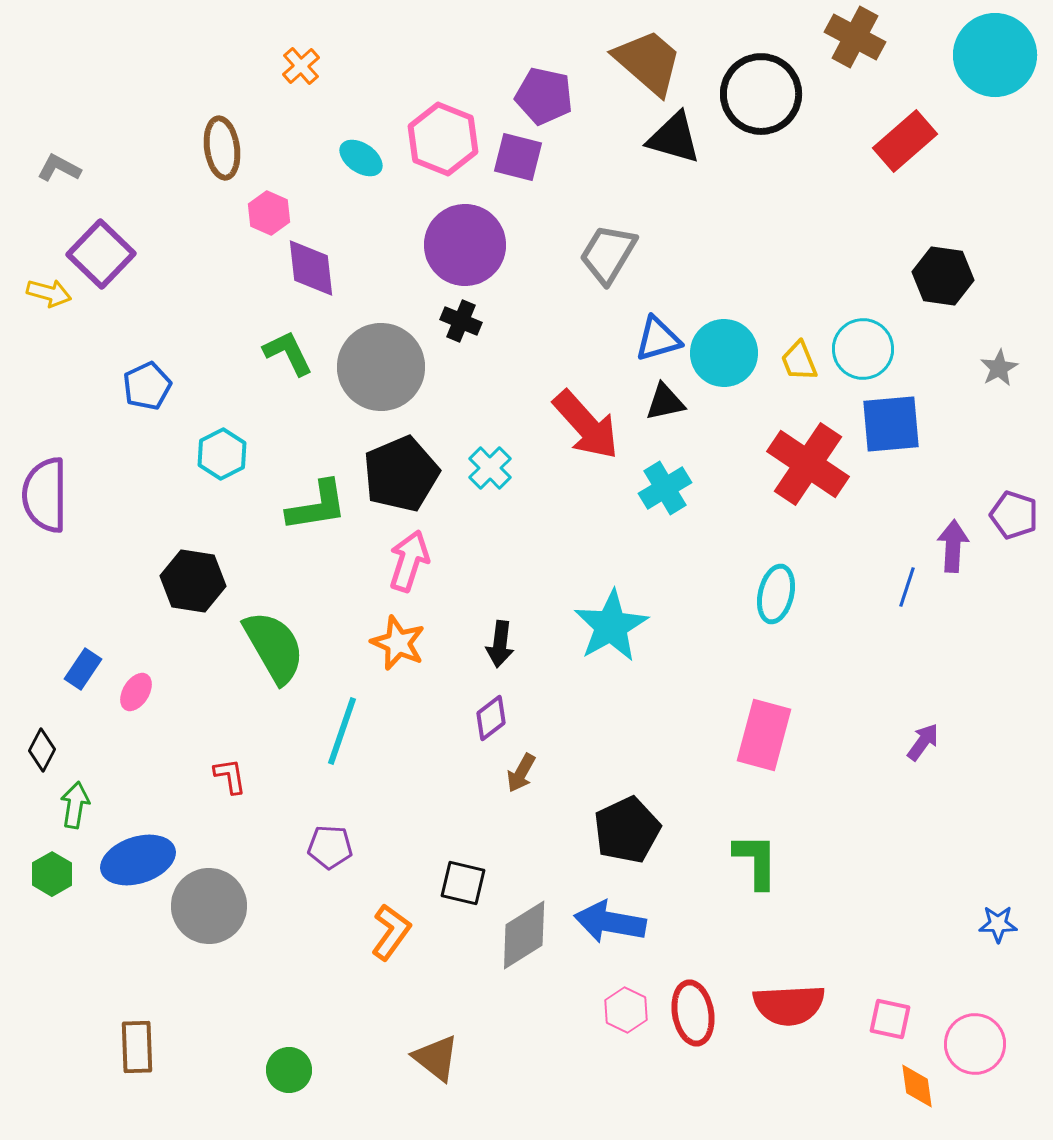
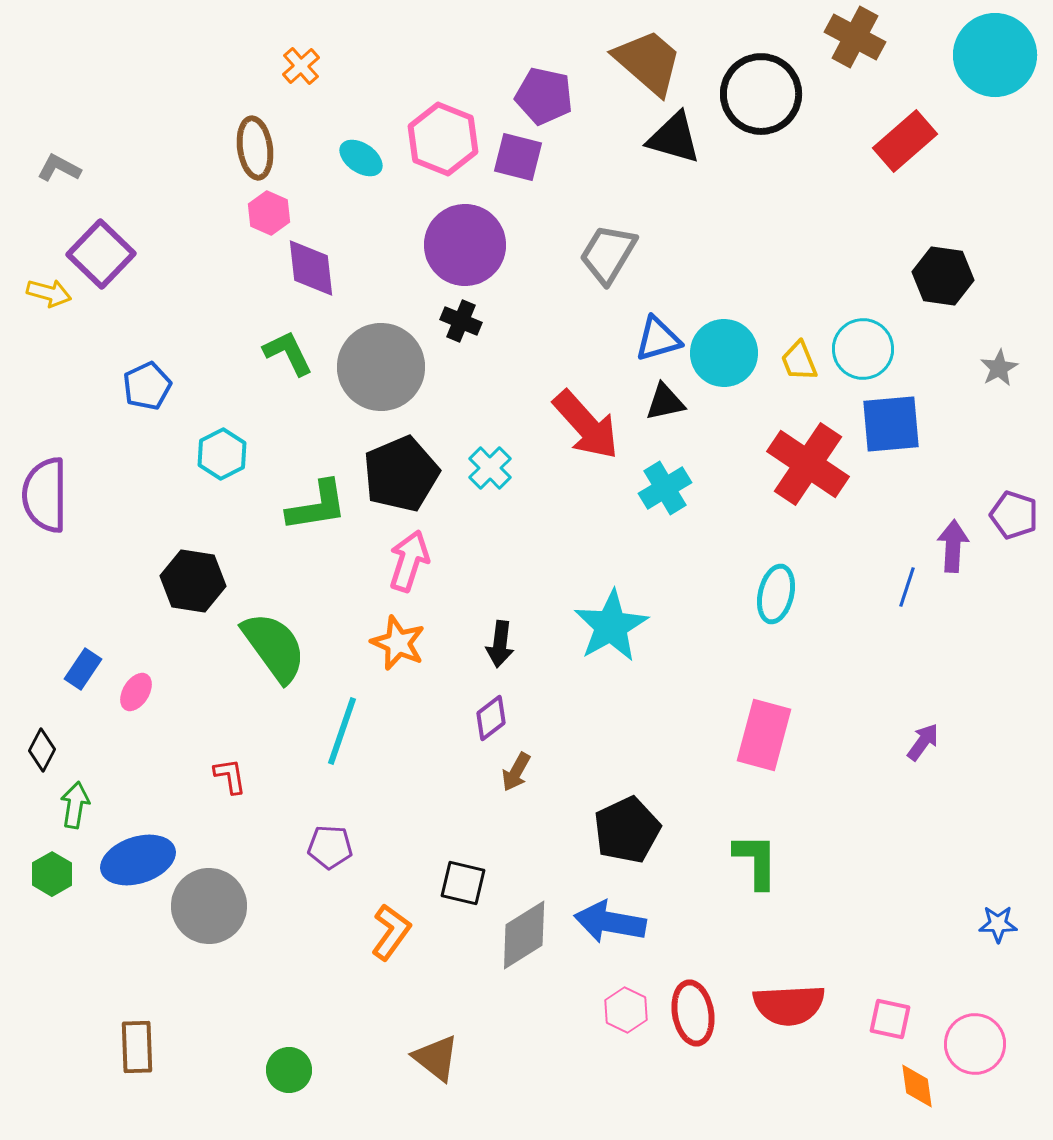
brown ellipse at (222, 148): moved 33 px right
green semicircle at (274, 647): rotated 6 degrees counterclockwise
brown arrow at (521, 773): moved 5 px left, 1 px up
